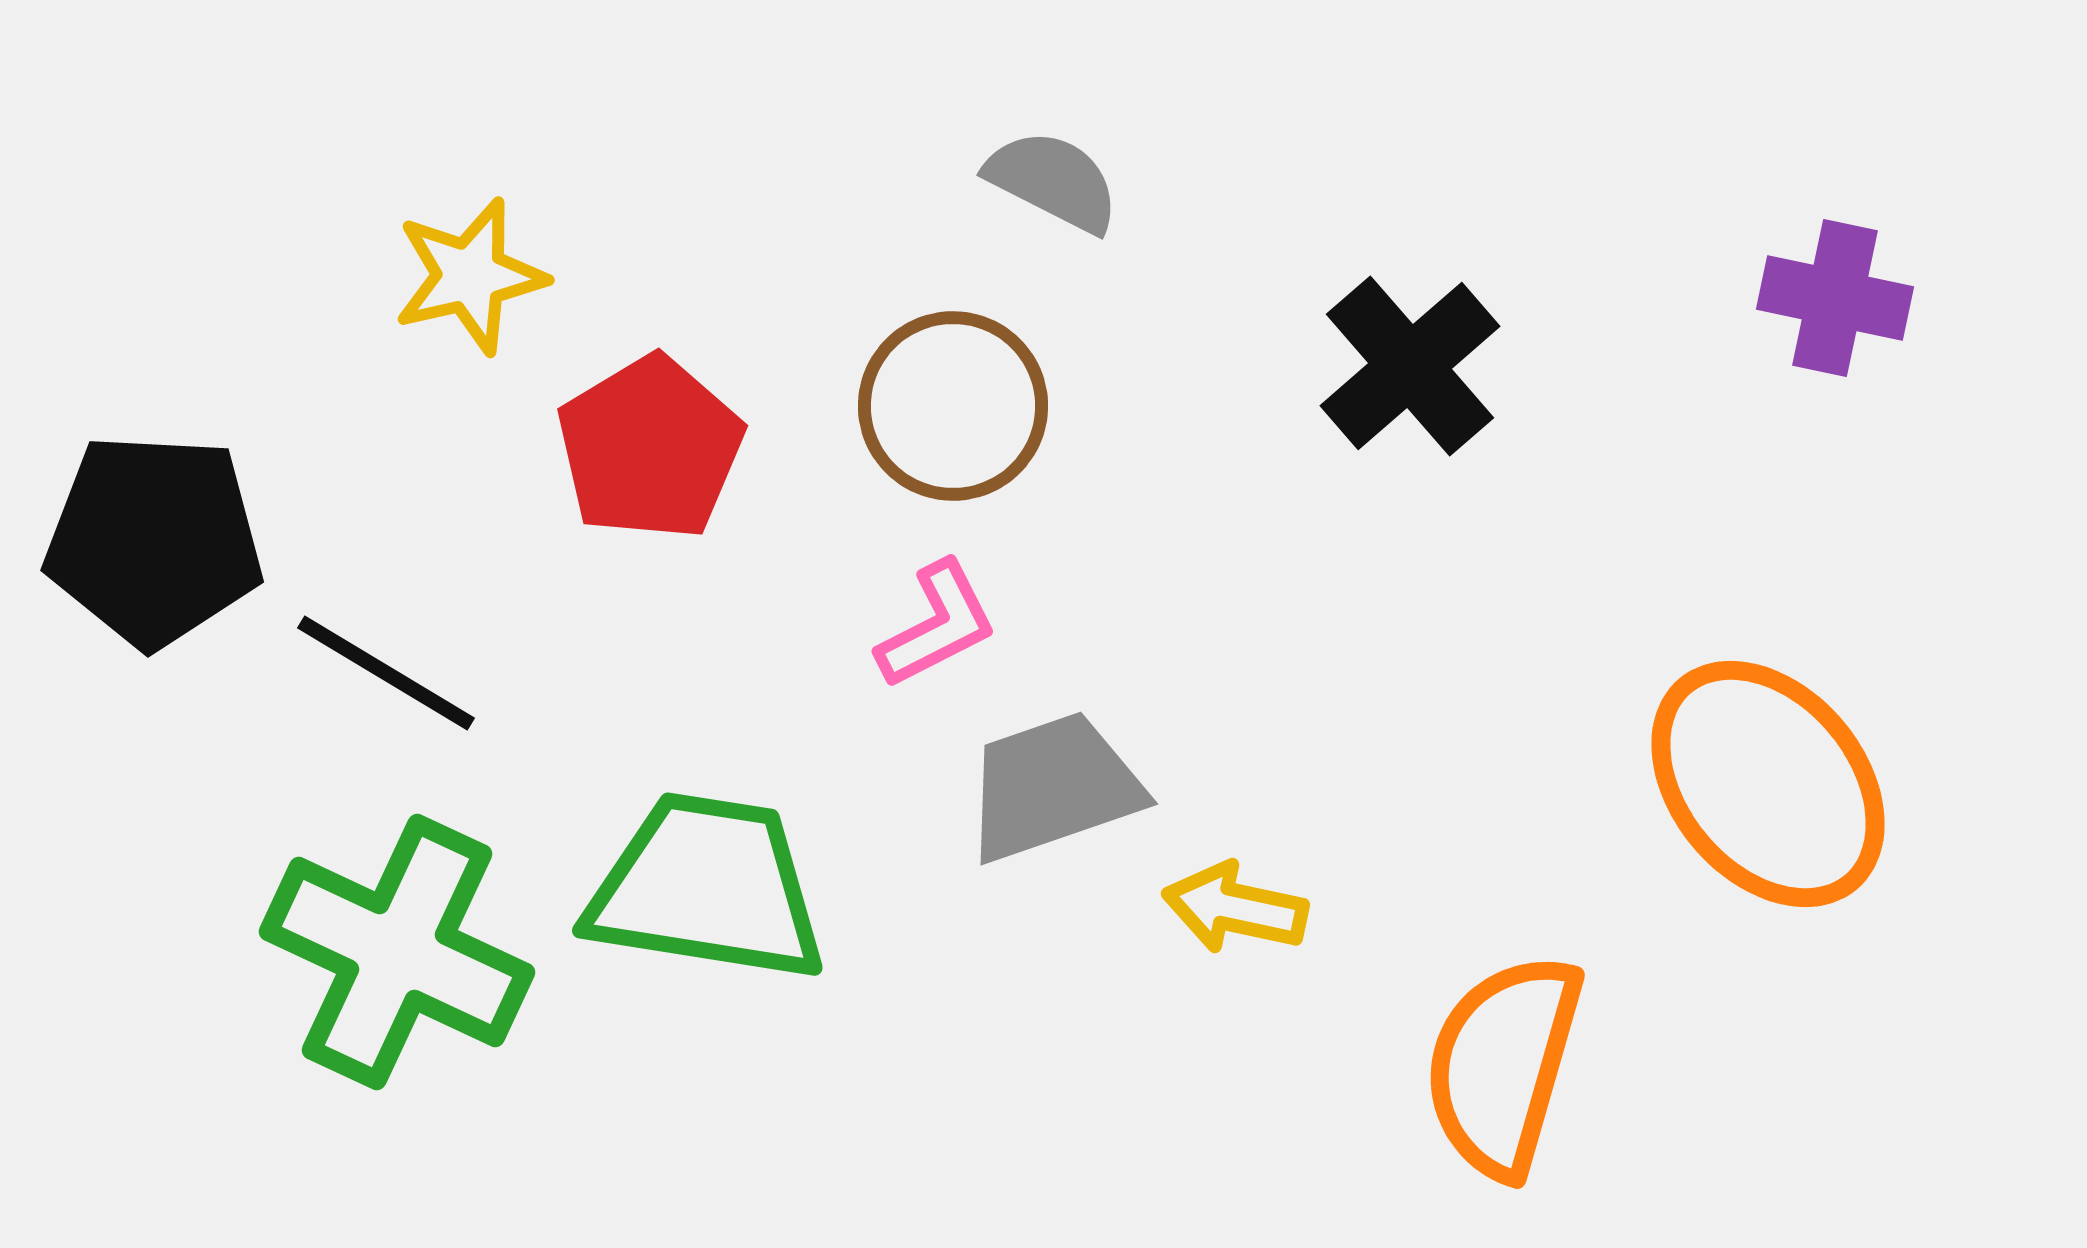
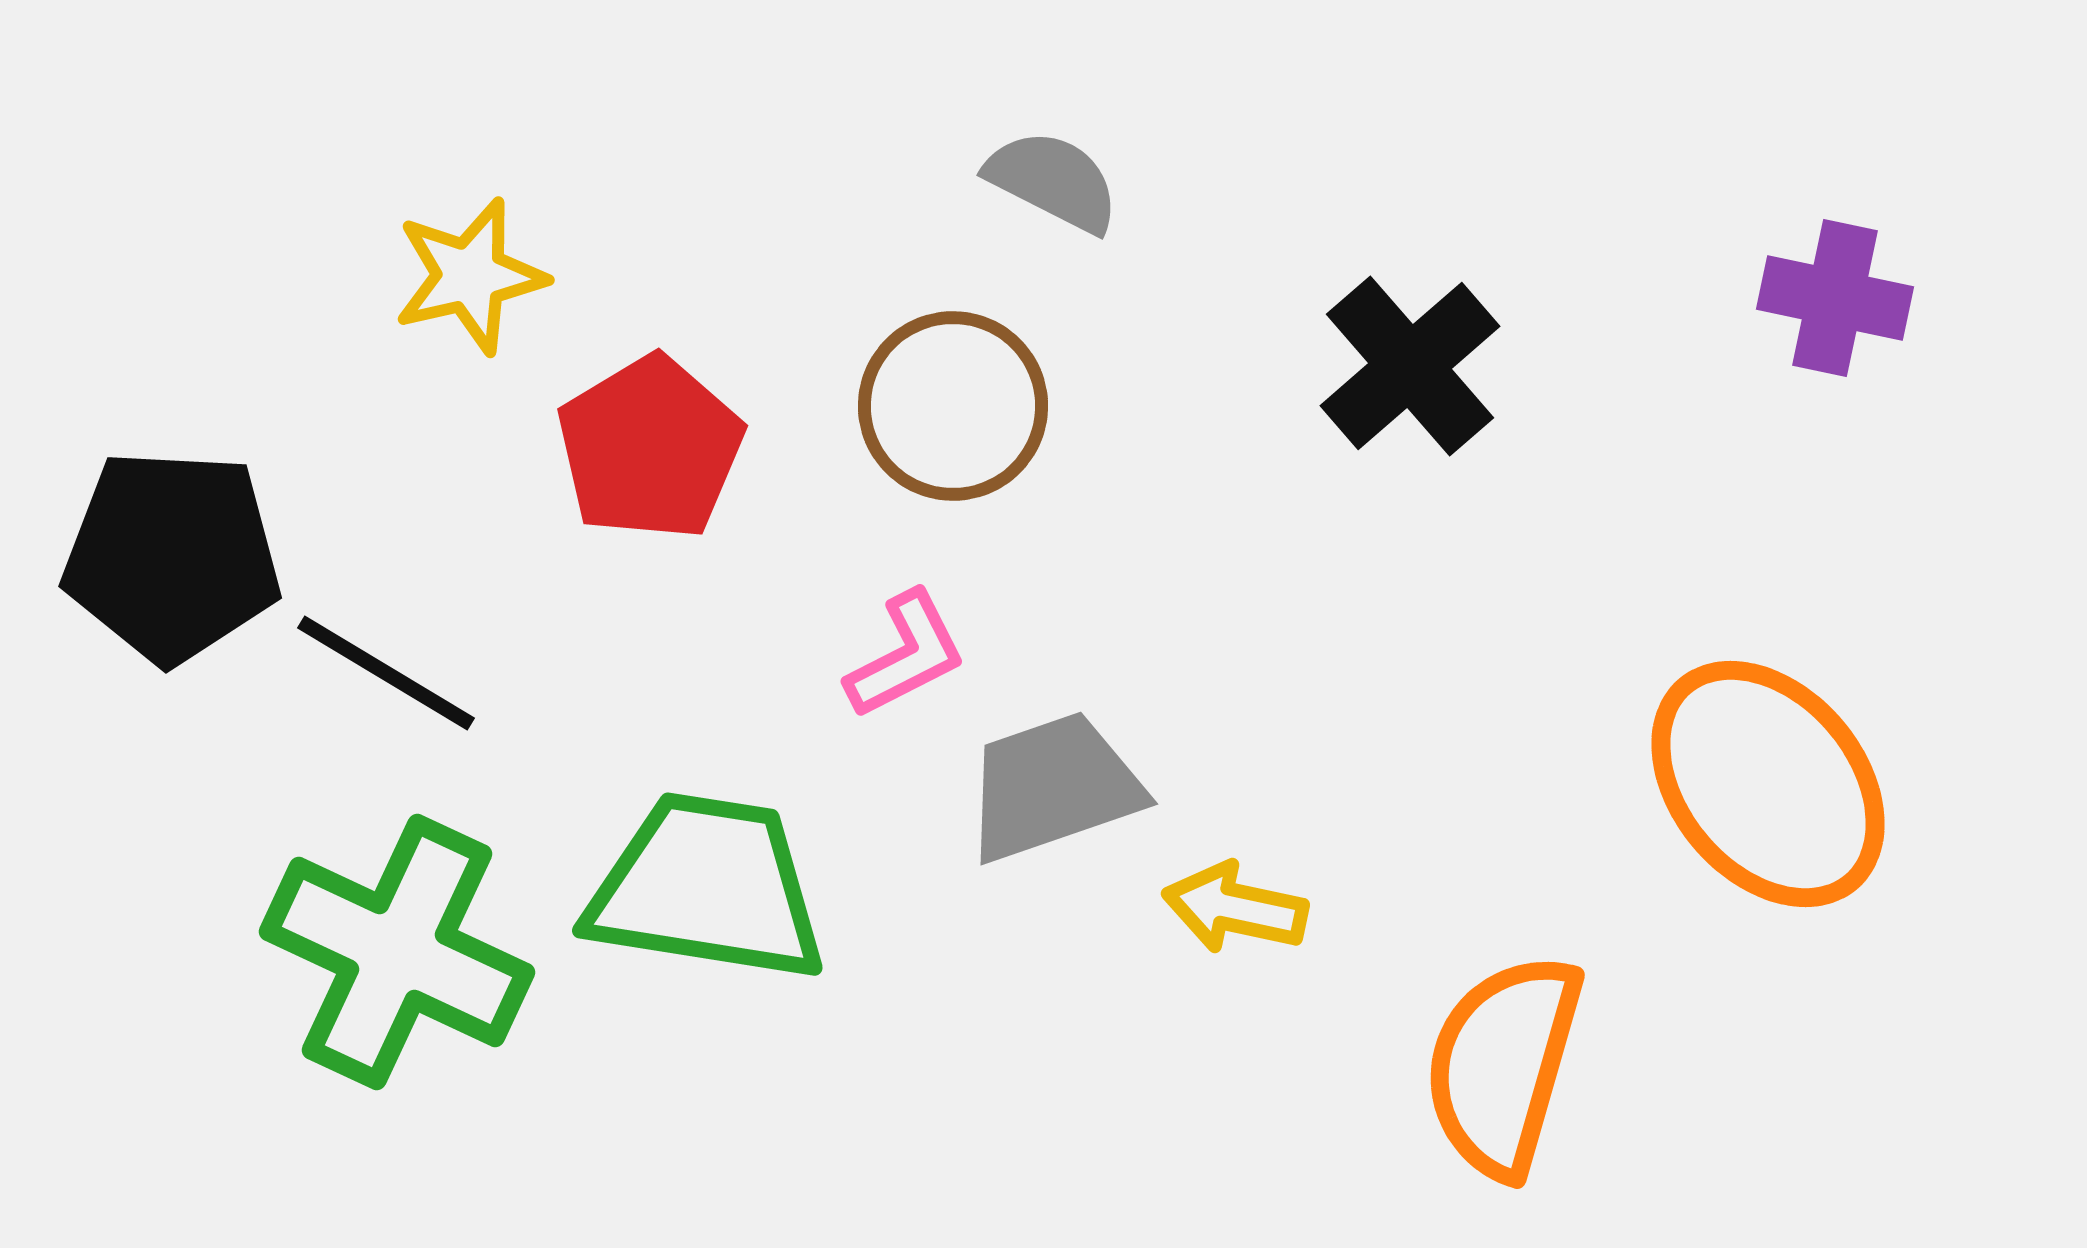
black pentagon: moved 18 px right, 16 px down
pink L-shape: moved 31 px left, 30 px down
